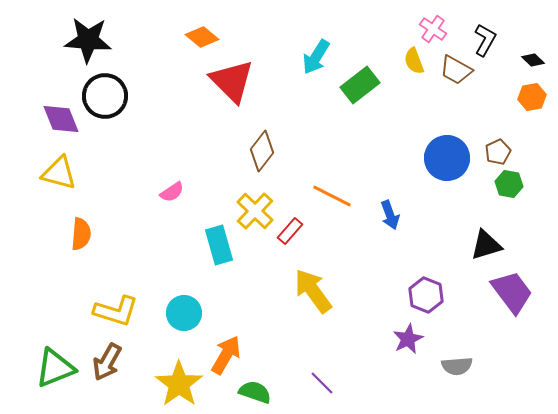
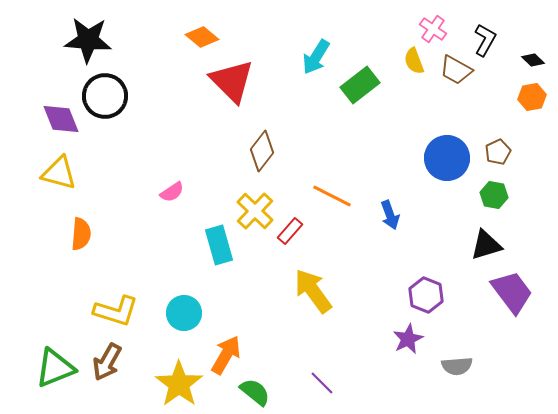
green hexagon: moved 15 px left, 11 px down
green semicircle: rotated 20 degrees clockwise
